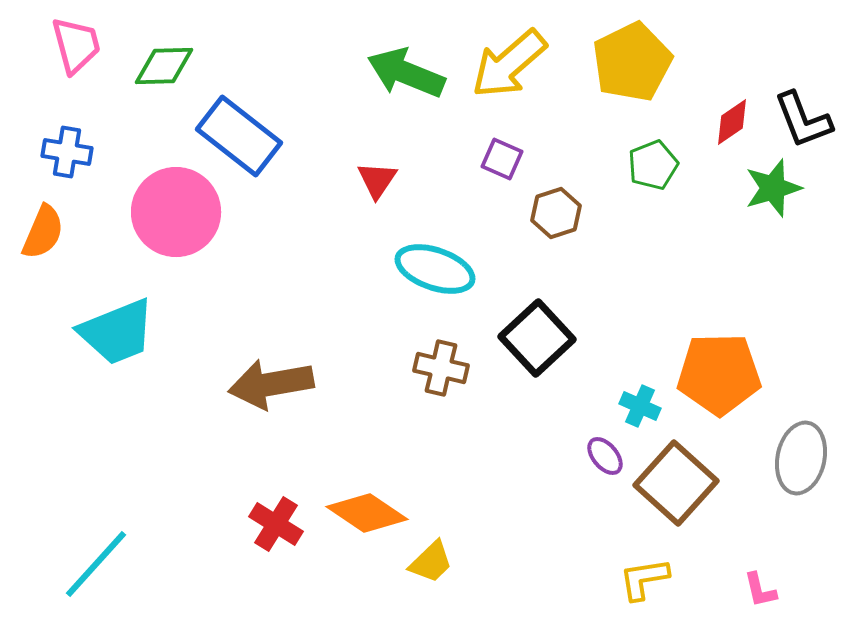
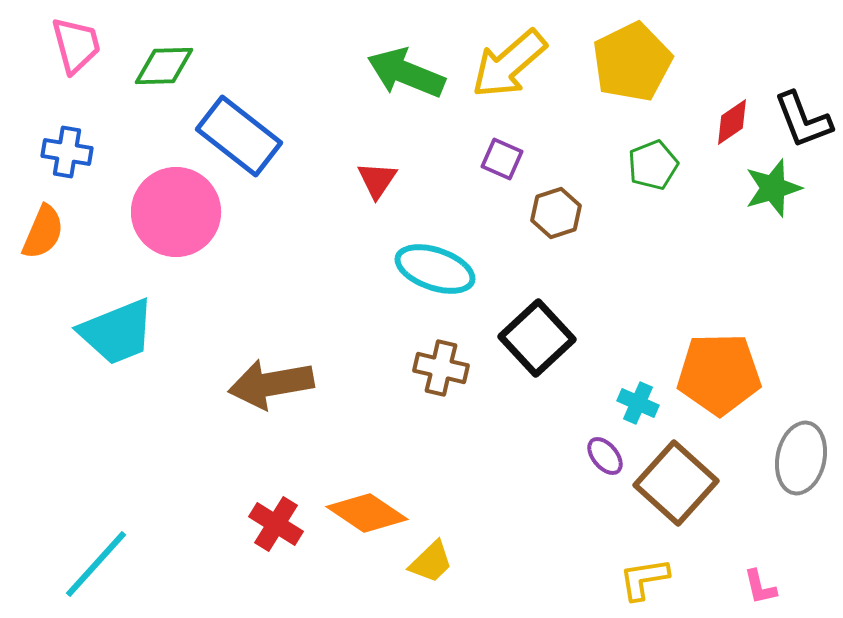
cyan cross: moved 2 px left, 3 px up
pink L-shape: moved 3 px up
